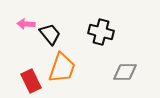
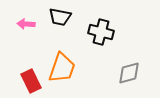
black trapezoid: moved 10 px right, 17 px up; rotated 140 degrees clockwise
gray diamond: moved 4 px right, 1 px down; rotated 15 degrees counterclockwise
